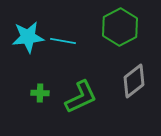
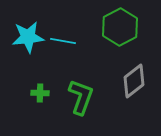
green L-shape: rotated 45 degrees counterclockwise
